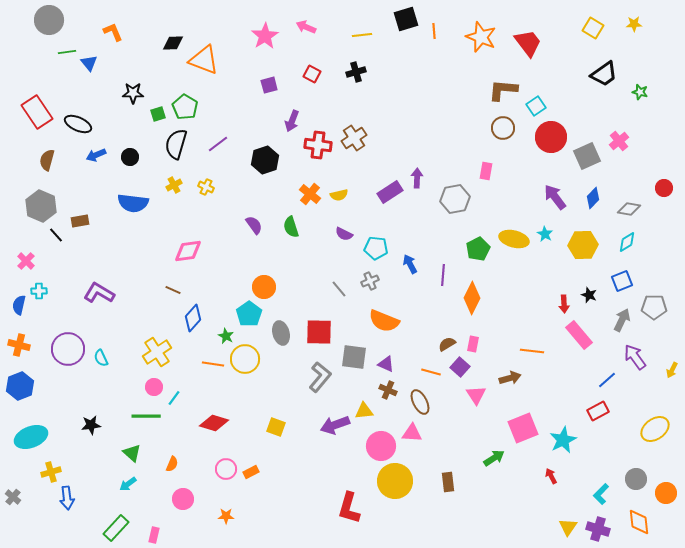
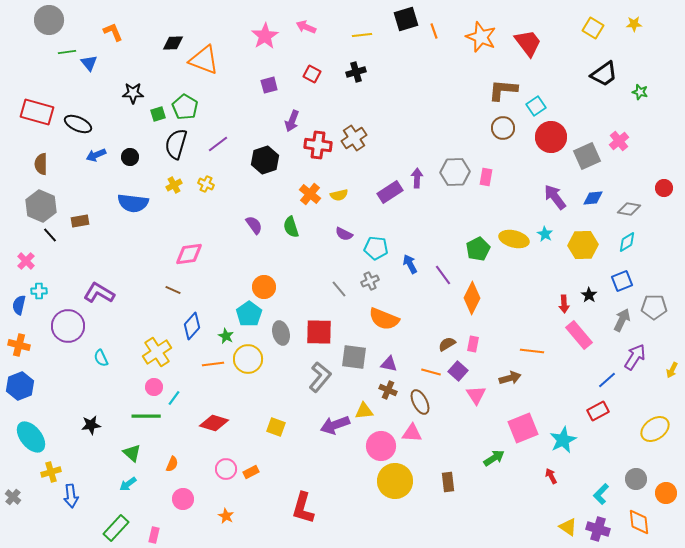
orange line at (434, 31): rotated 14 degrees counterclockwise
red rectangle at (37, 112): rotated 40 degrees counterclockwise
brown semicircle at (47, 160): moved 6 px left, 4 px down; rotated 15 degrees counterclockwise
pink rectangle at (486, 171): moved 6 px down
yellow cross at (206, 187): moved 3 px up
blue diamond at (593, 198): rotated 40 degrees clockwise
gray hexagon at (455, 199): moved 27 px up; rotated 8 degrees clockwise
black line at (56, 235): moved 6 px left
pink diamond at (188, 251): moved 1 px right, 3 px down
purple line at (443, 275): rotated 40 degrees counterclockwise
black star at (589, 295): rotated 14 degrees clockwise
blue diamond at (193, 318): moved 1 px left, 8 px down
orange semicircle at (384, 321): moved 2 px up
purple circle at (68, 349): moved 23 px up
purple arrow at (635, 357): rotated 68 degrees clockwise
yellow circle at (245, 359): moved 3 px right
orange line at (213, 364): rotated 15 degrees counterclockwise
purple triangle at (386, 364): moved 3 px right; rotated 12 degrees counterclockwise
purple square at (460, 367): moved 2 px left, 4 px down
cyan ellipse at (31, 437): rotated 72 degrees clockwise
blue arrow at (67, 498): moved 4 px right, 2 px up
red L-shape at (349, 508): moved 46 px left
orange star at (226, 516): rotated 28 degrees clockwise
yellow triangle at (568, 527): rotated 30 degrees counterclockwise
